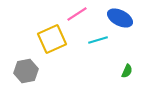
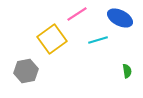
yellow square: rotated 12 degrees counterclockwise
green semicircle: rotated 32 degrees counterclockwise
